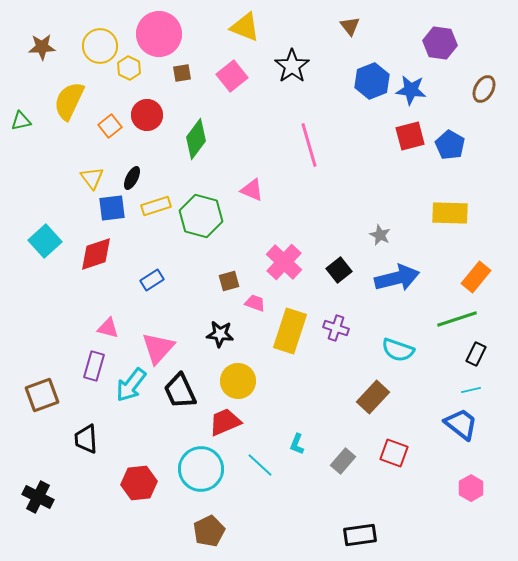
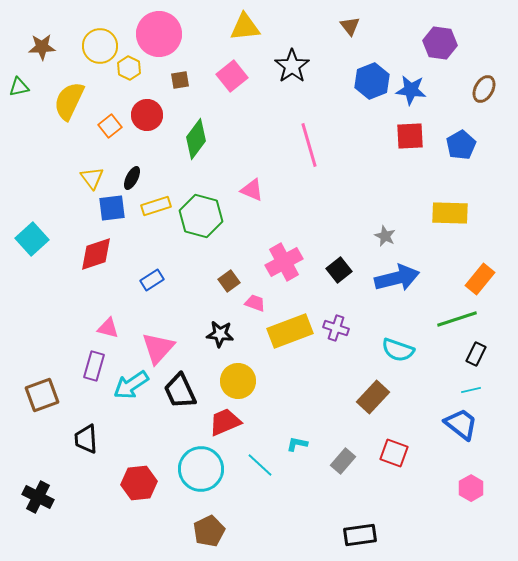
yellow triangle at (245, 27): rotated 28 degrees counterclockwise
brown square at (182, 73): moved 2 px left, 7 px down
green triangle at (21, 121): moved 2 px left, 34 px up
red square at (410, 136): rotated 12 degrees clockwise
blue pentagon at (450, 145): moved 11 px right; rotated 12 degrees clockwise
gray star at (380, 235): moved 5 px right, 1 px down
cyan square at (45, 241): moved 13 px left, 2 px up
pink cross at (284, 262): rotated 18 degrees clockwise
orange rectangle at (476, 277): moved 4 px right, 2 px down
brown square at (229, 281): rotated 20 degrees counterclockwise
yellow rectangle at (290, 331): rotated 51 degrees clockwise
cyan arrow at (131, 385): rotated 18 degrees clockwise
cyan L-shape at (297, 444): rotated 80 degrees clockwise
